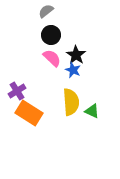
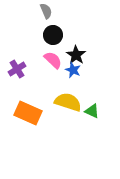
gray semicircle: rotated 105 degrees clockwise
black circle: moved 2 px right
pink semicircle: moved 1 px right, 2 px down
purple cross: moved 22 px up
yellow semicircle: moved 3 px left; rotated 68 degrees counterclockwise
orange rectangle: moved 1 px left; rotated 8 degrees counterclockwise
